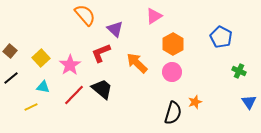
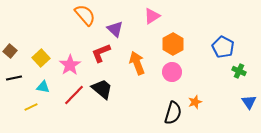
pink triangle: moved 2 px left
blue pentagon: moved 2 px right, 10 px down
orange arrow: rotated 25 degrees clockwise
black line: moved 3 px right; rotated 28 degrees clockwise
